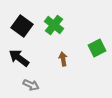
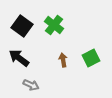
green square: moved 6 px left, 10 px down
brown arrow: moved 1 px down
